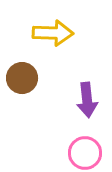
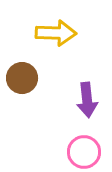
yellow arrow: moved 3 px right
pink circle: moved 1 px left, 1 px up
